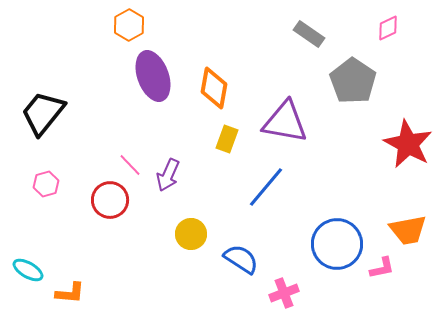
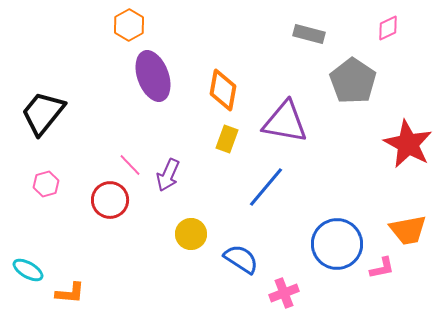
gray rectangle: rotated 20 degrees counterclockwise
orange diamond: moved 9 px right, 2 px down
